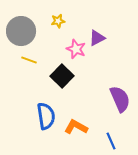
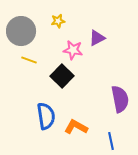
pink star: moved 3 px left, 1 px down; rotated 12 degrees counterclockwise
purple semicircle: rotated 12 degrees clockwise
blue line: rotated 12 degrees clockwise
